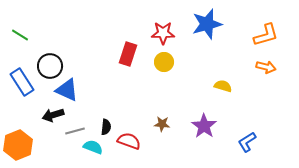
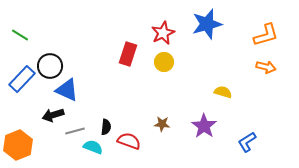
red star: rotated 25 degrees counterclockwise
blue rectangle: moved 3 px up; rotated 76 degrees clockwise
yellow semicircle: moved 6 px down
